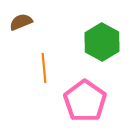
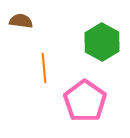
brown semicircle: moved 1 px up; rotated 30 degrees clockwise
